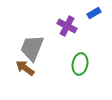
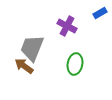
blue rectangle: moved 6 px right
green ellipse: moved 5 px left
brown arrow: moved 1 px left, 2 px up
